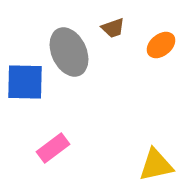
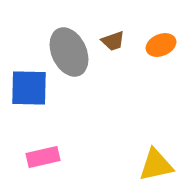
brown trapezoid: moved 13 px down
orange ellipse: rotated 16 degrees clockwise
blue square: moved 4 px right, 6 px down
pink rectangle: moved 10 px left, 9 px down; rotated 24 degrees clockwise
